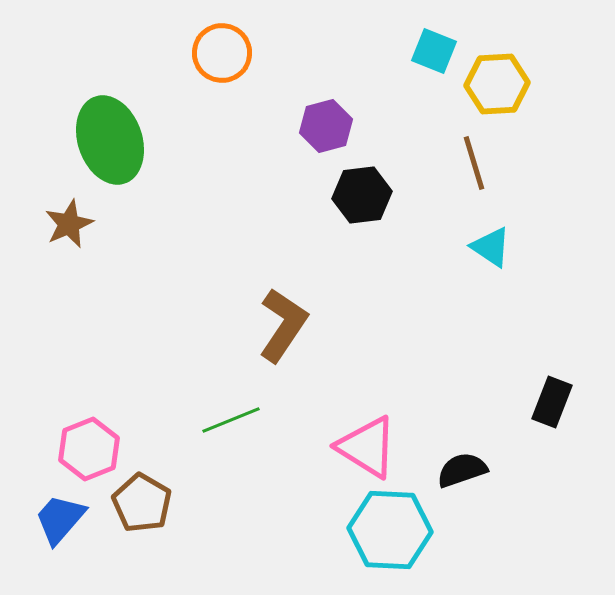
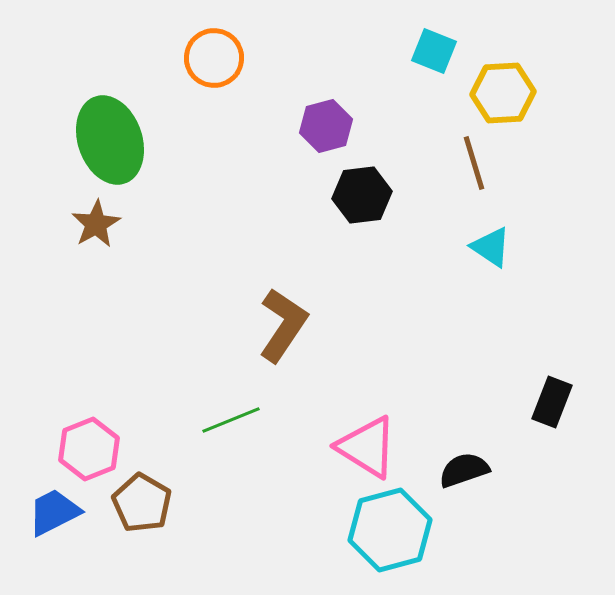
orange circle: moved 8 px left, 5 px down
yellow hexagon: moved 6 px right, 9 px down
brown star: moved 27 px right; rotated 6 degrees counterclockwise
black semicircle: moved 2 px right
blue trapezoid: moved 6 px left, 7 px up; rotated 22 degrees clockwise
cyan hexagon: rotated 18 degrees counterclockwise
